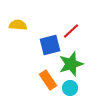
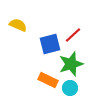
yellow semicircle: rotated 18 degrees clockwise
red line: moved 2 px right, 4 px down
blue square: moved 1 px up
orange rectangle: rotated 30 degrees counterclockwise
